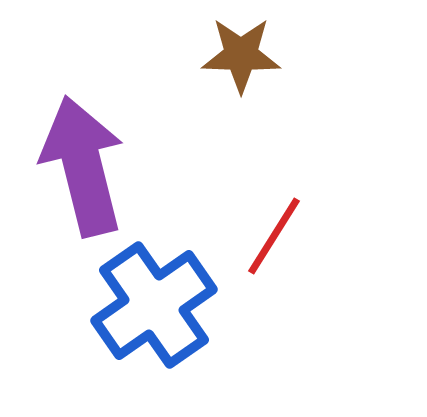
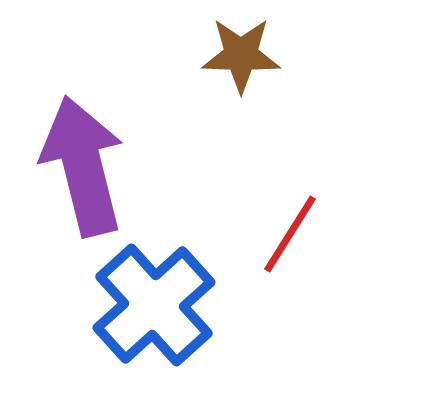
red line: moved 16 px right, 2 px up
blue cross: rotated 7 degrees counterclockwise
